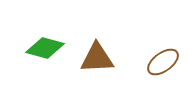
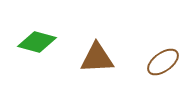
green diamond: moved 8 px left, 6 px up
